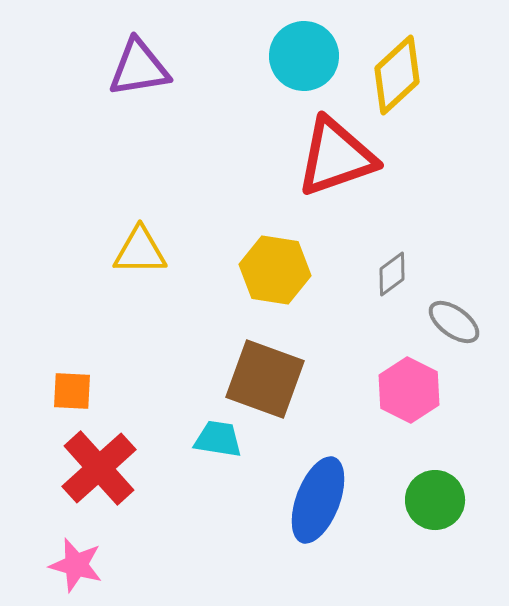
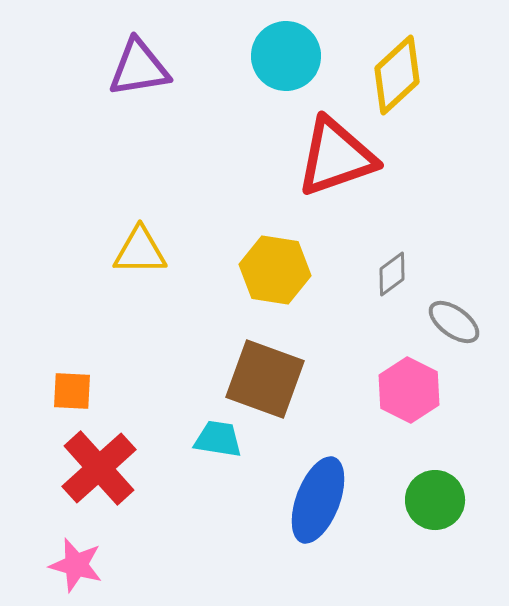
cyan circle: moved 18 px left
